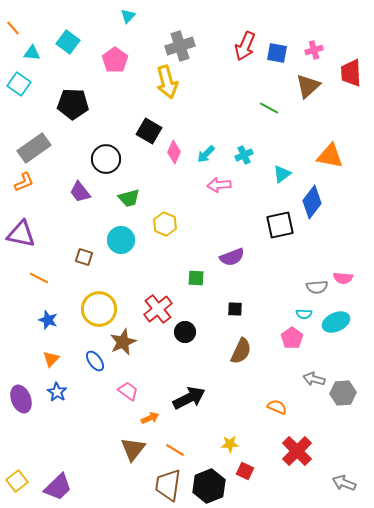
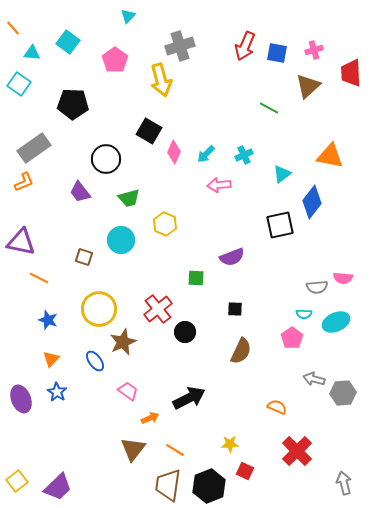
yellow arrow at (167, 82): moved 6 px left, 2 px up
purple triangle at (21, 234): moved 8 px down
gray arrow at (344, 483): rotated 55 degrees clockwise
